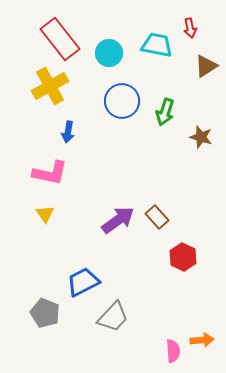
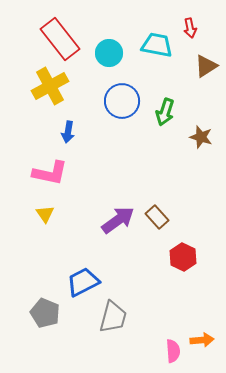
gray trapezoid: rotated 28 degrees counterclockwise
